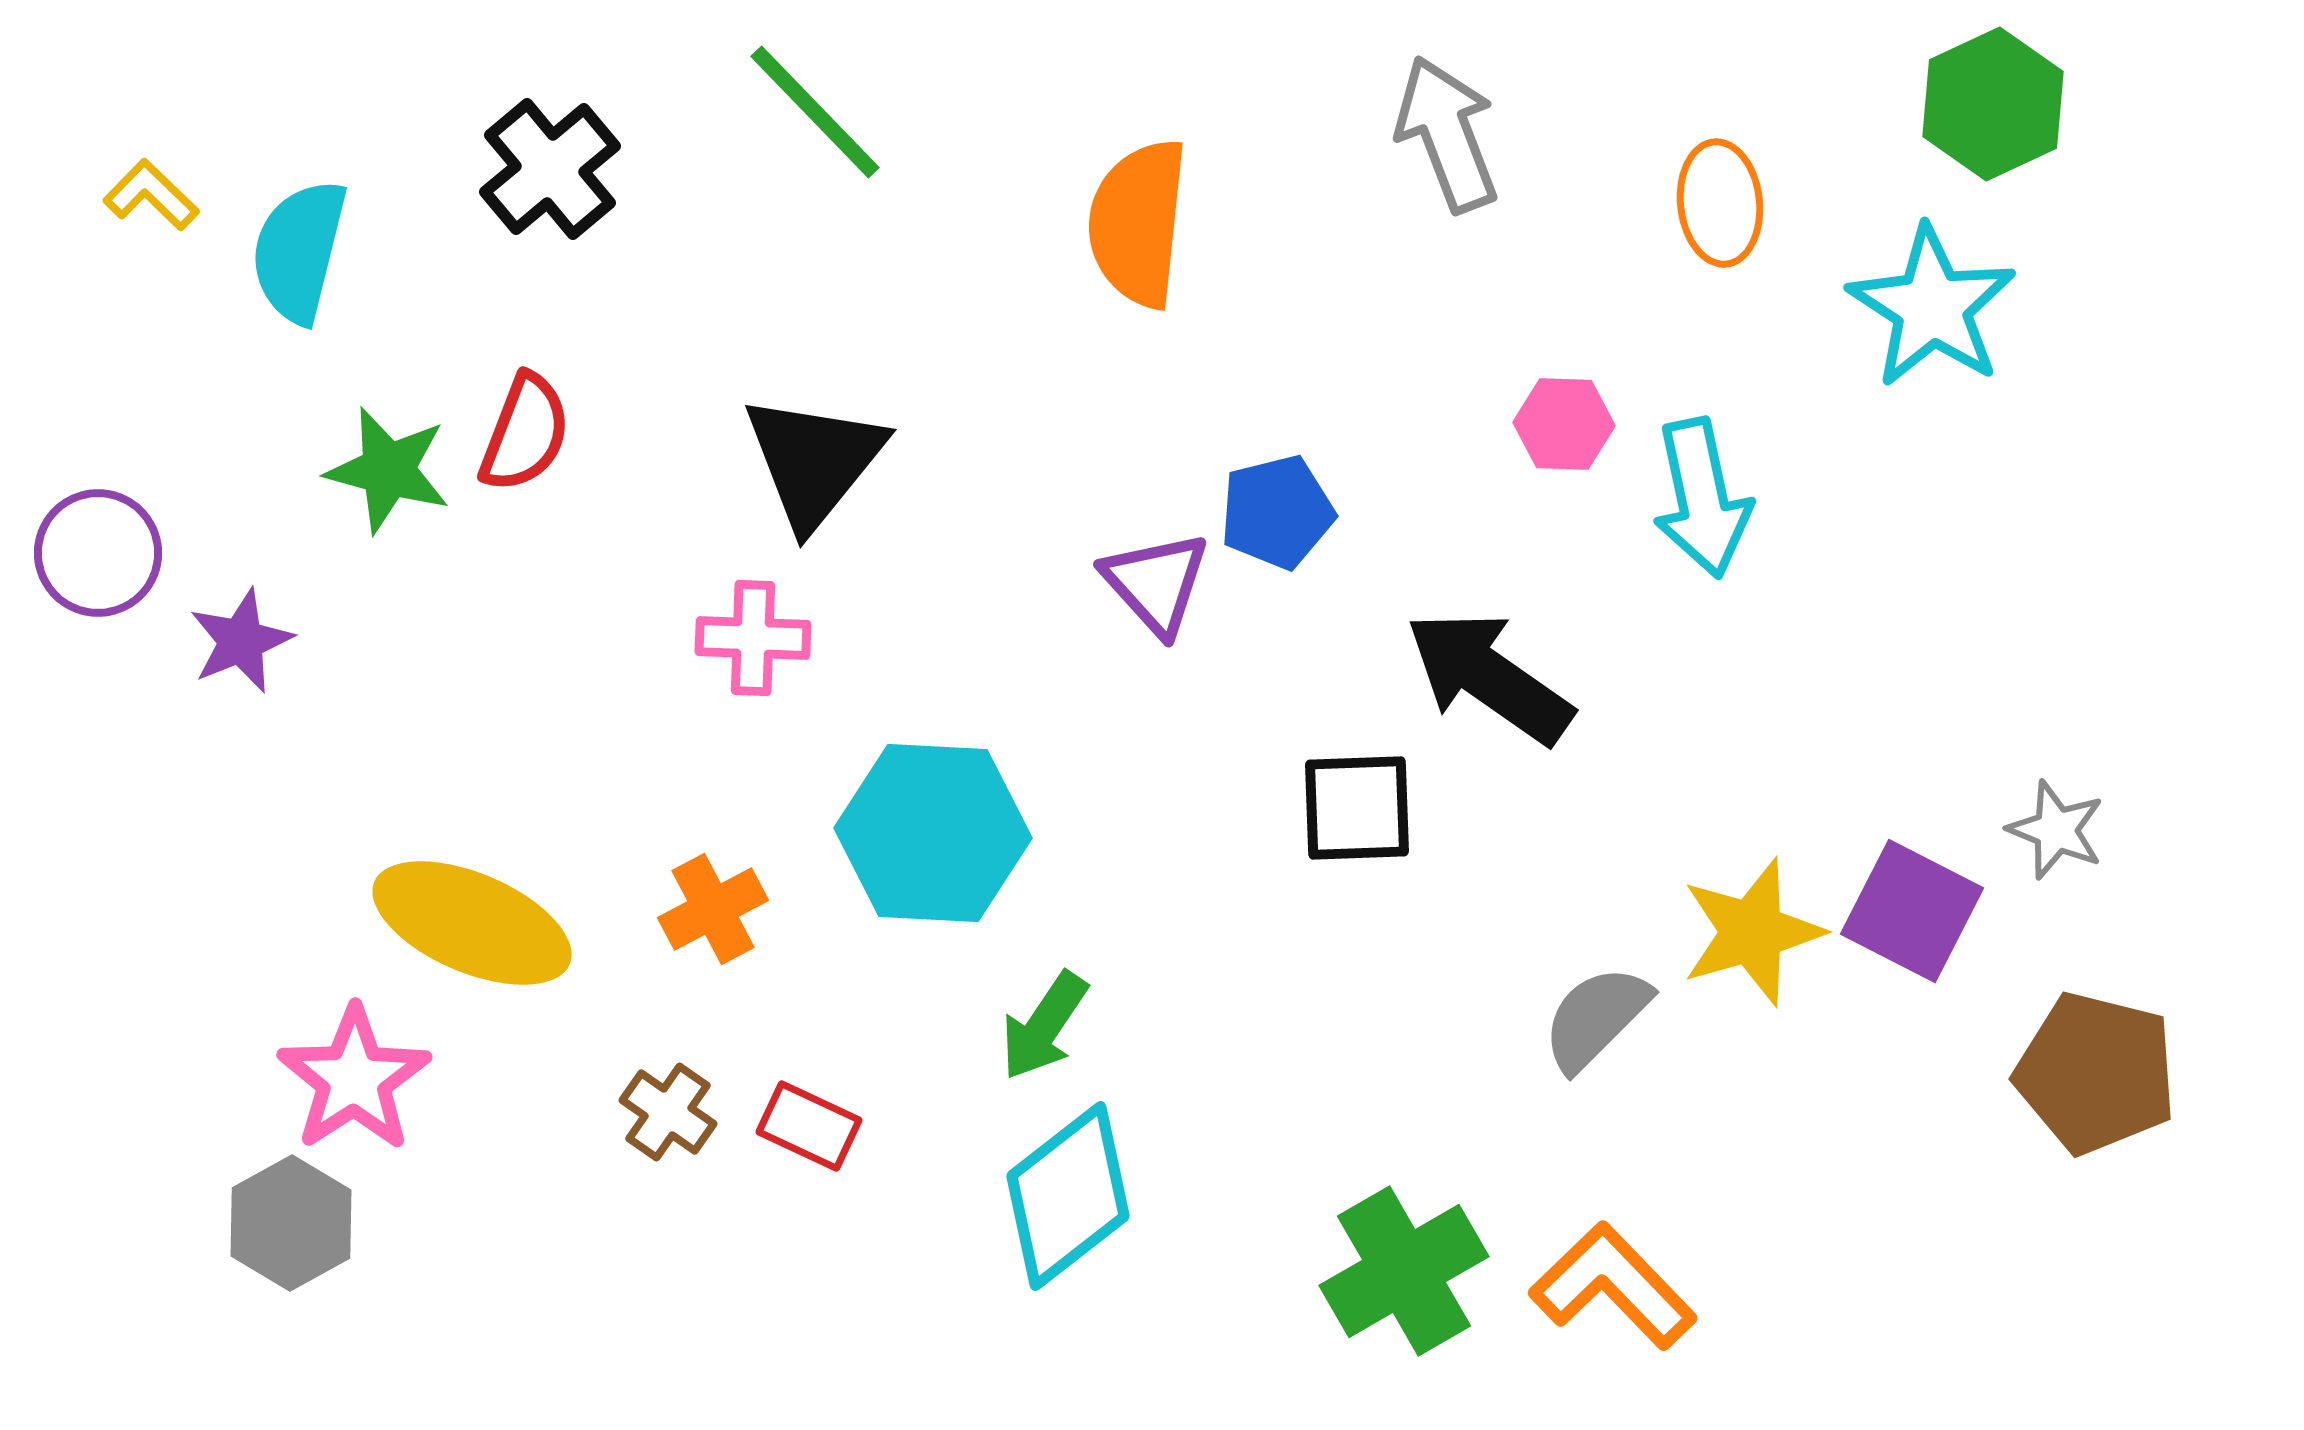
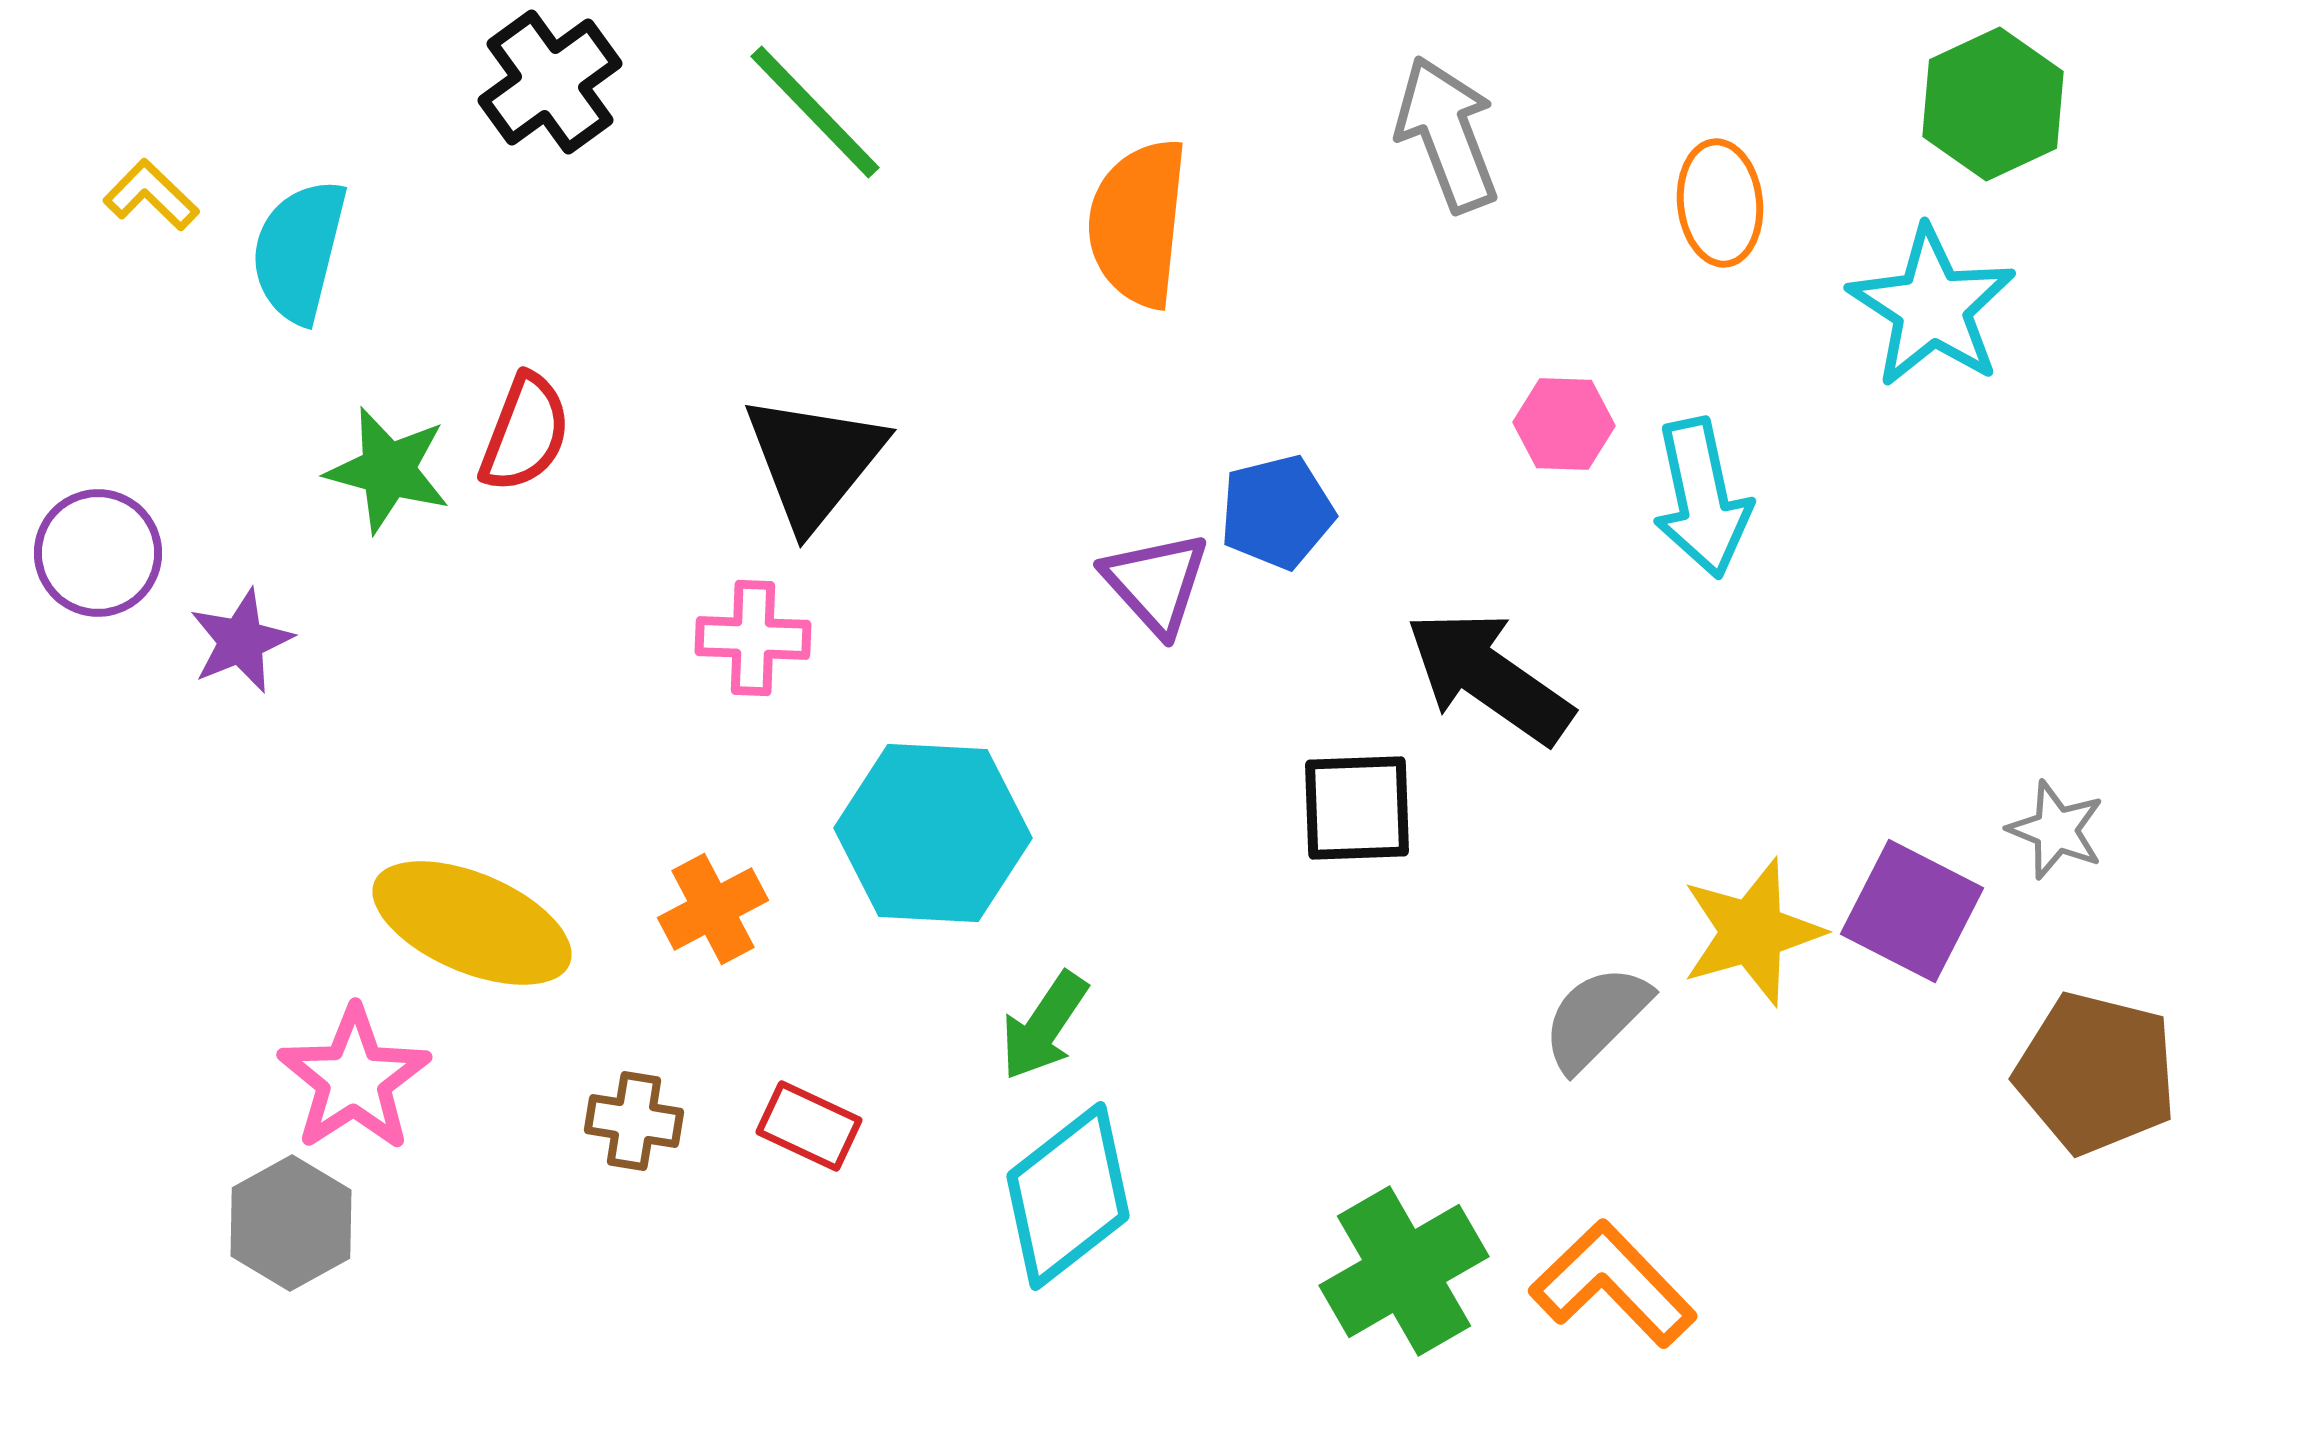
black cross: moved 87 px up; rotated 4 degrees clockwise
brown cross: moved 34 px left, 9 px down; rotated 26 degrees counterclockwise
orange L-shape: moved 2 px up
